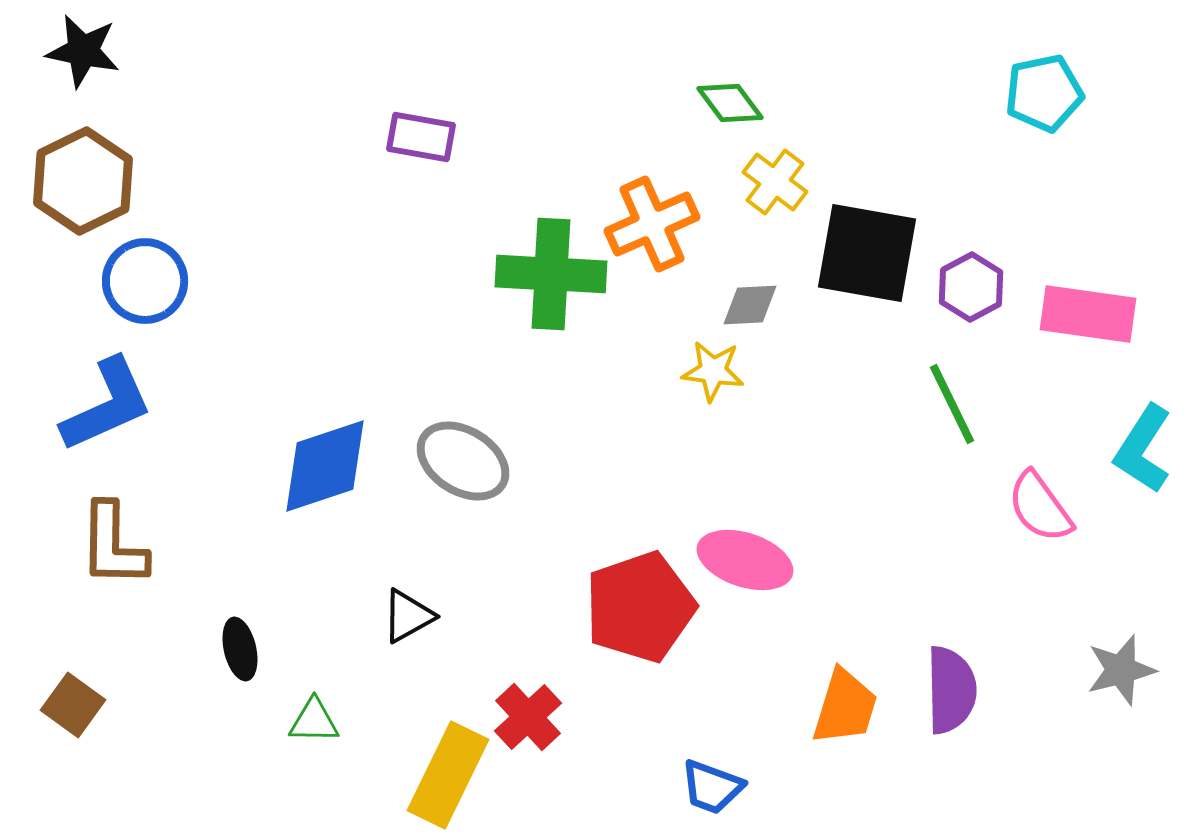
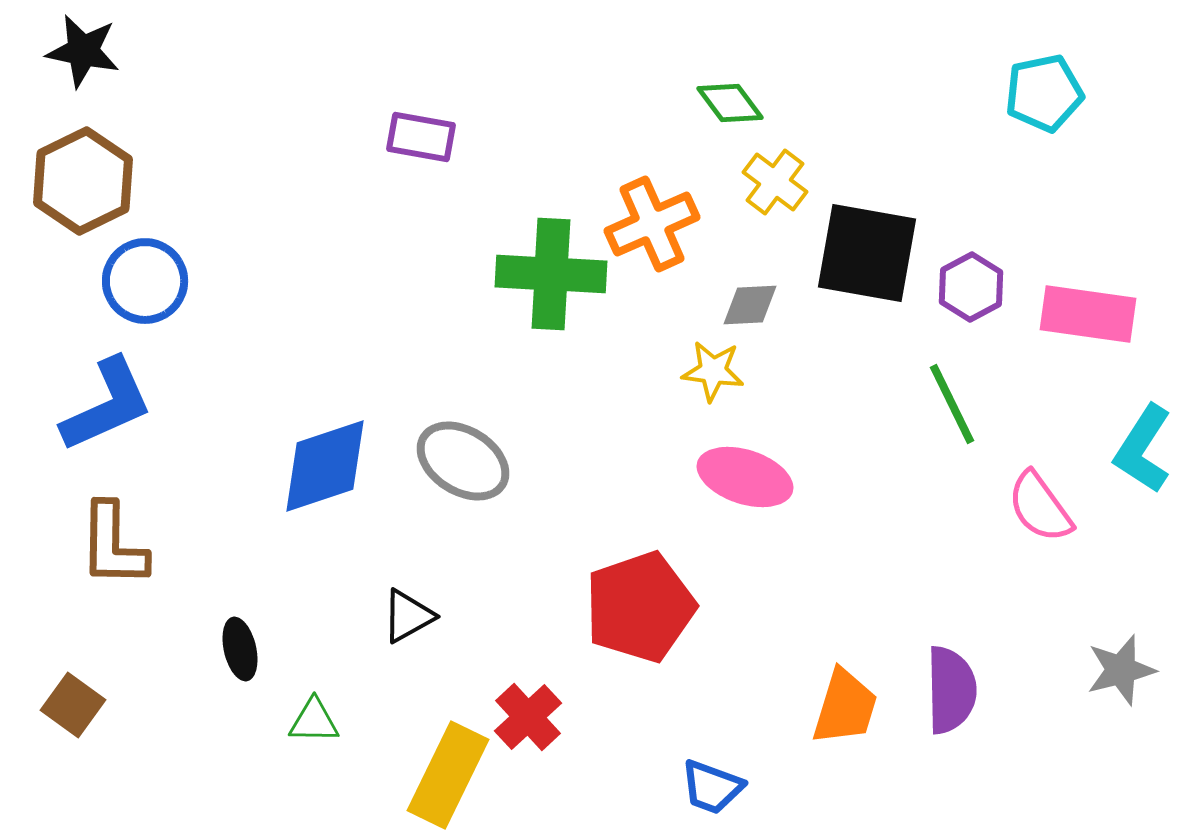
pink ellipse: moved 83 px up
